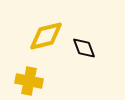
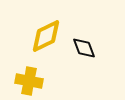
yellow diamond: rotated 12 degrees counterclockwise
